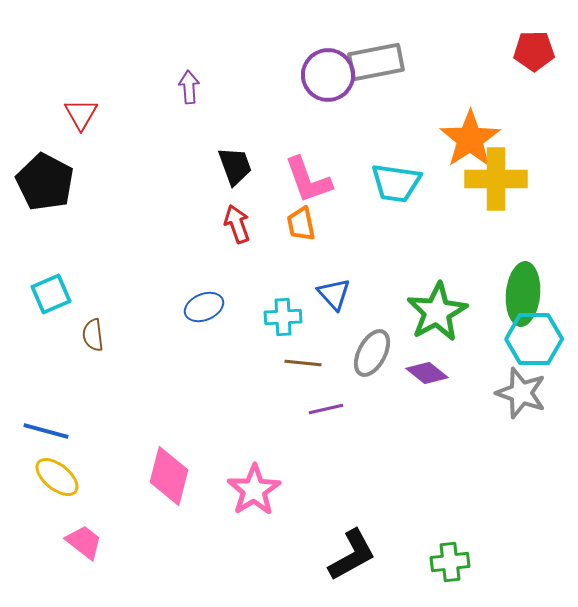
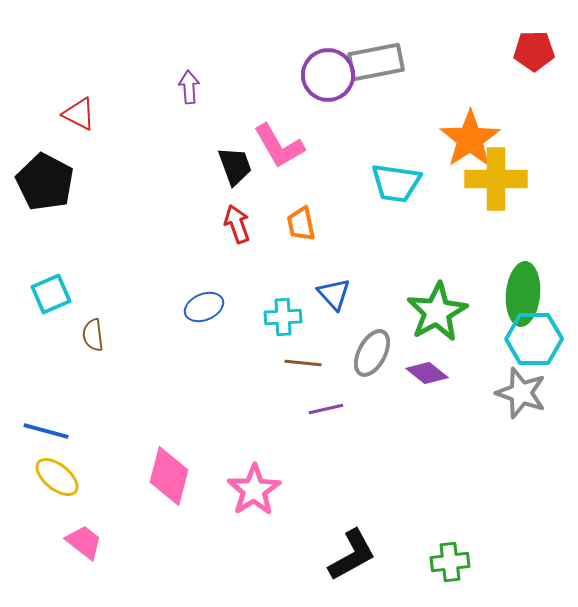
red triangle: moved 2 px left; rotated 33 degrees counterclockwise
pink L-shape: moved 29 px left, 34 px up; rotated 10 degrees counterclockwise
